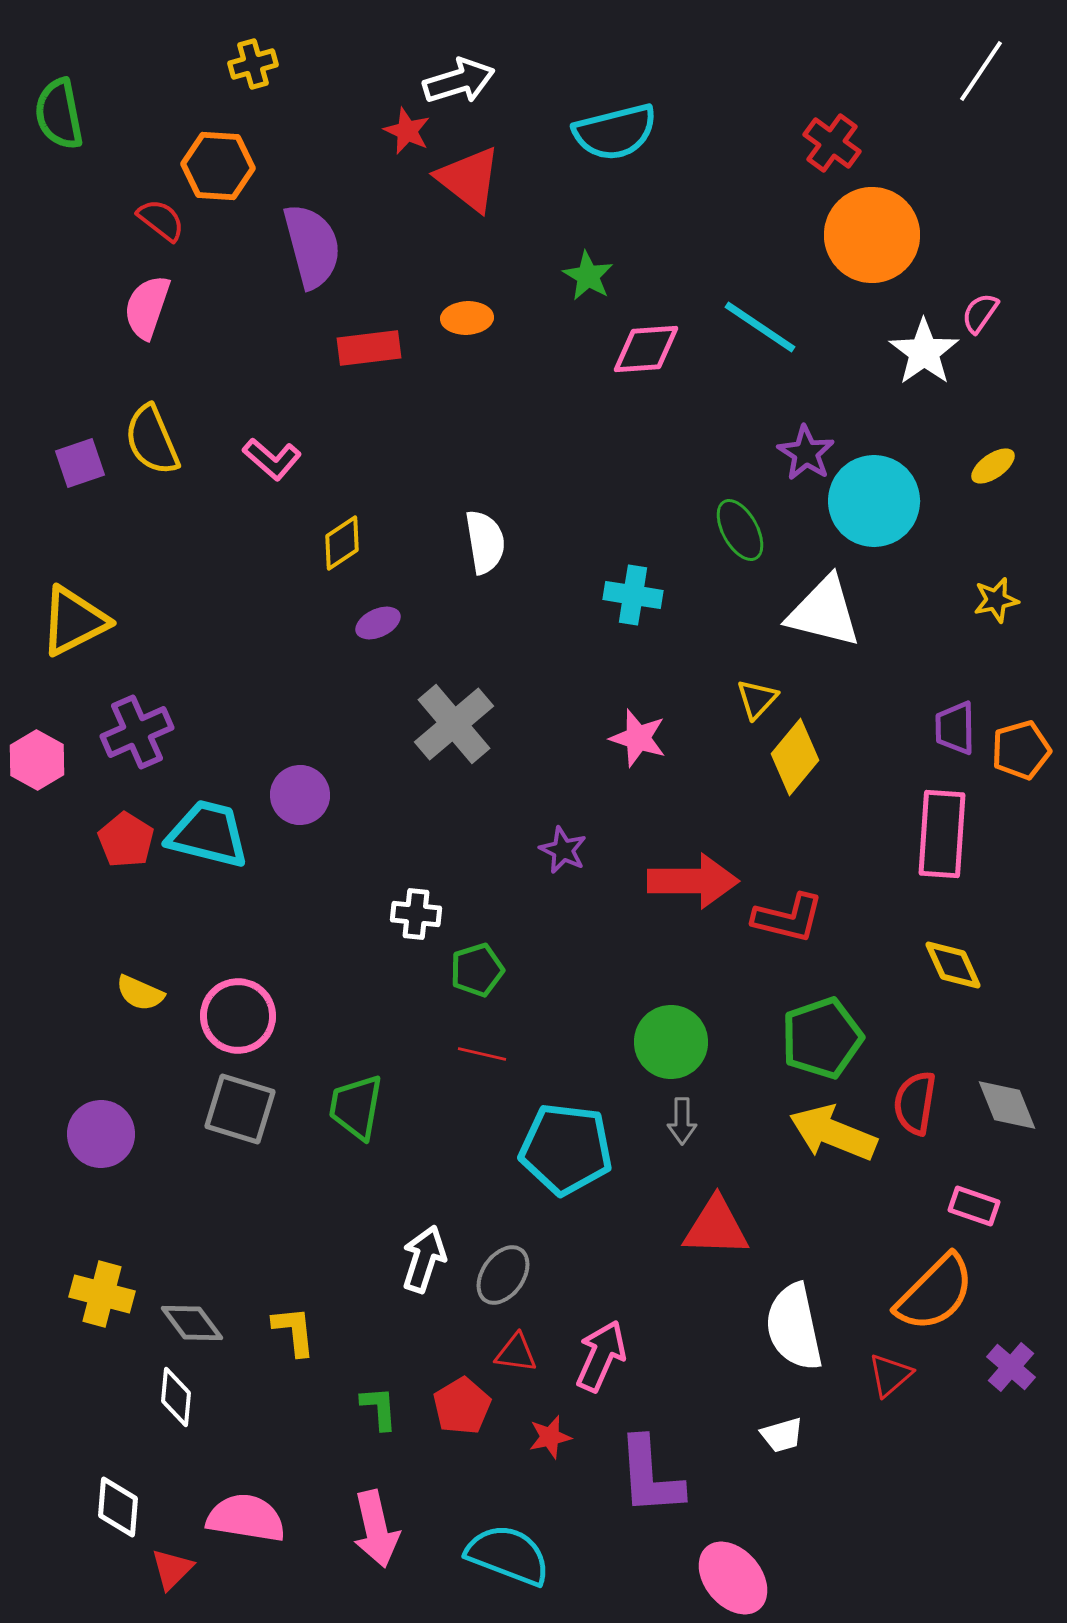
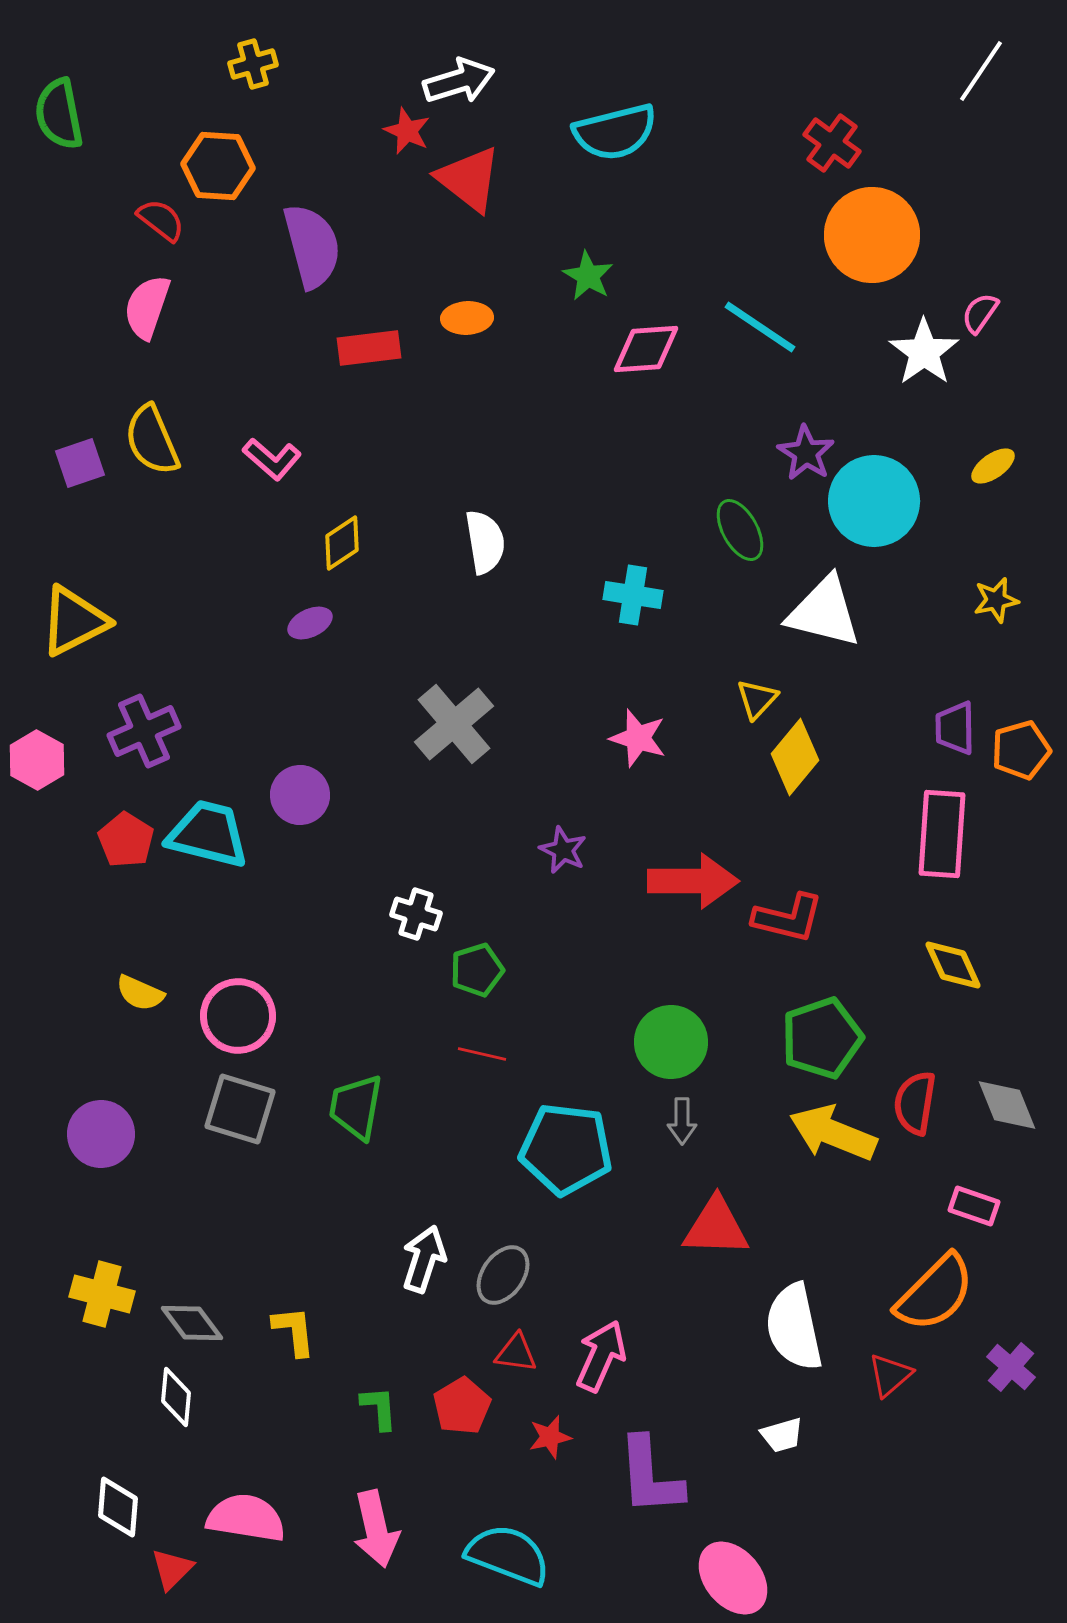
purple ellipse at (378, 623): moved 68 px left
purple cross at (137, 732): moved 7 px right, 1 px up
white cross at (416, 914): rotated 12 degrees clockwise
